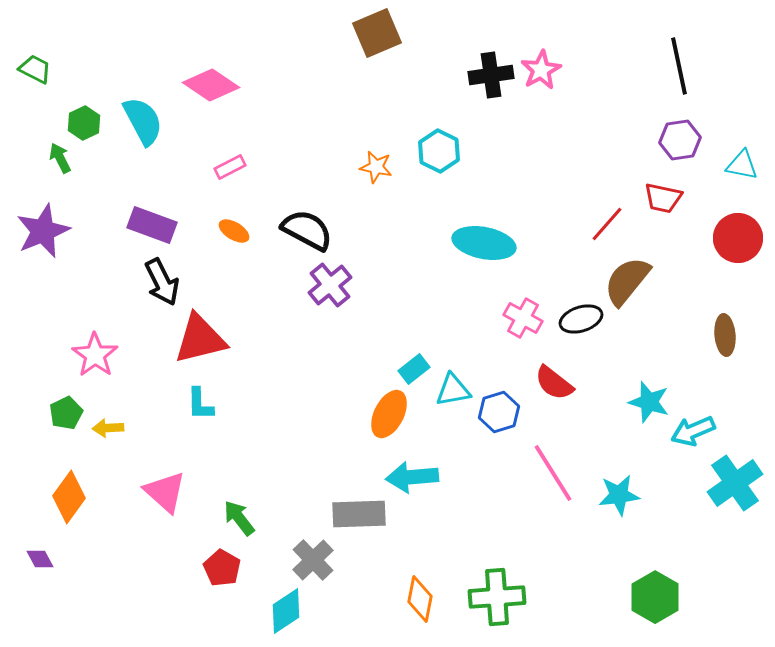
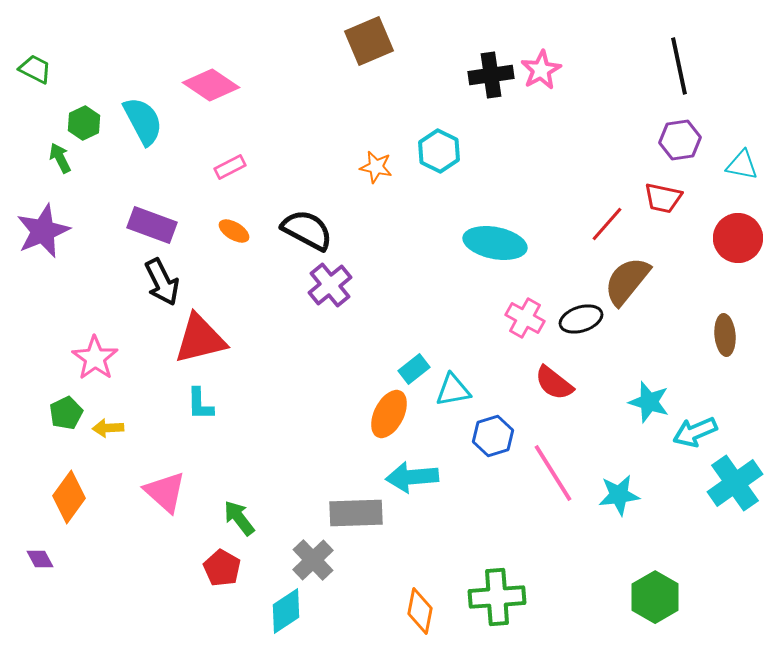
brown square at (377, 33): moved 8 px left, 8 px down
cyan ellipse at (484, 243): moved 11 px right
pink cross at (523, 318): moved 2 px right
pink star at (95, 355): moved 3 px down
blue hexagon at (499, 412): moved 6 px left, 24 px down
cyan arrow at (693, 431): moved 2 px right, 1 px down
gray rectangle at (359, 514): moved 3 px left, 1 px up
orange diamond at (420, 599): moved 12 px down
